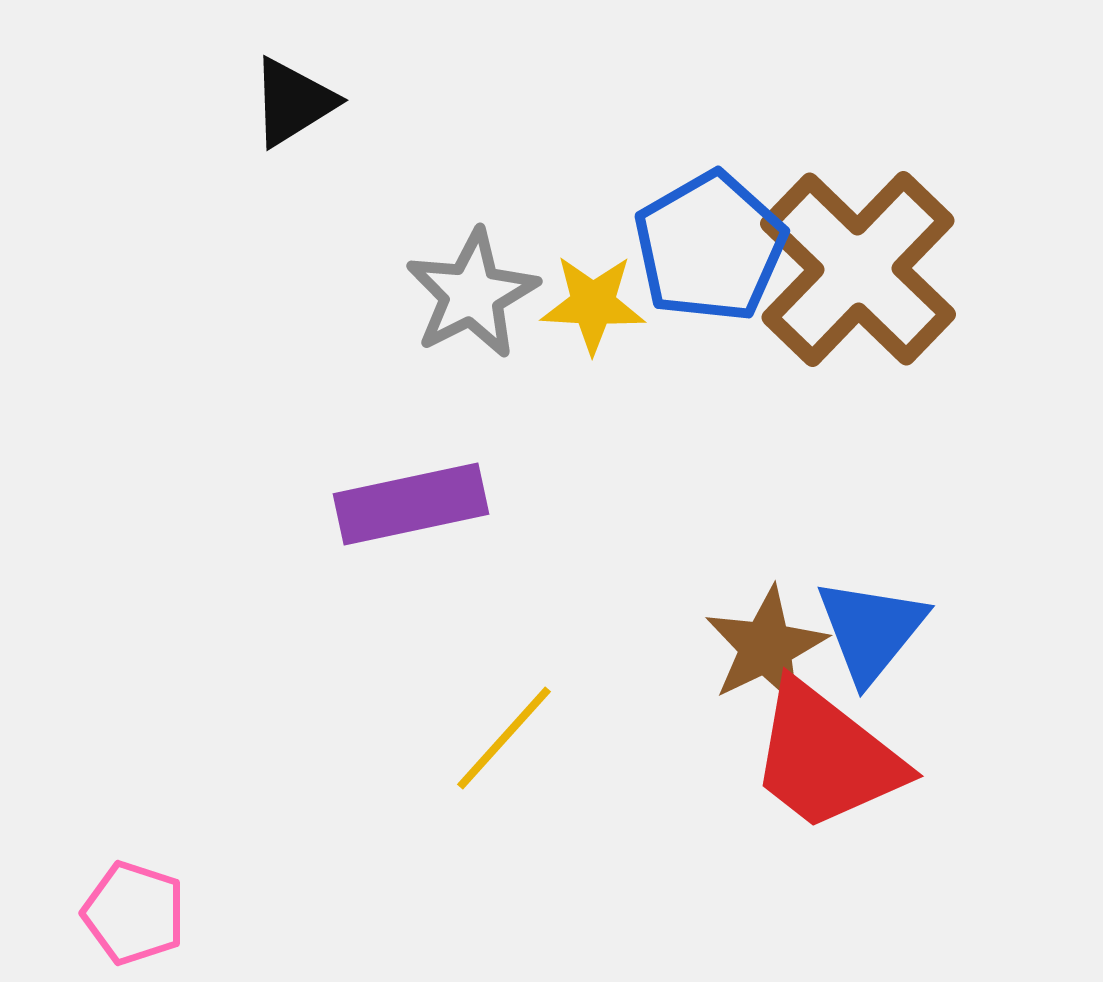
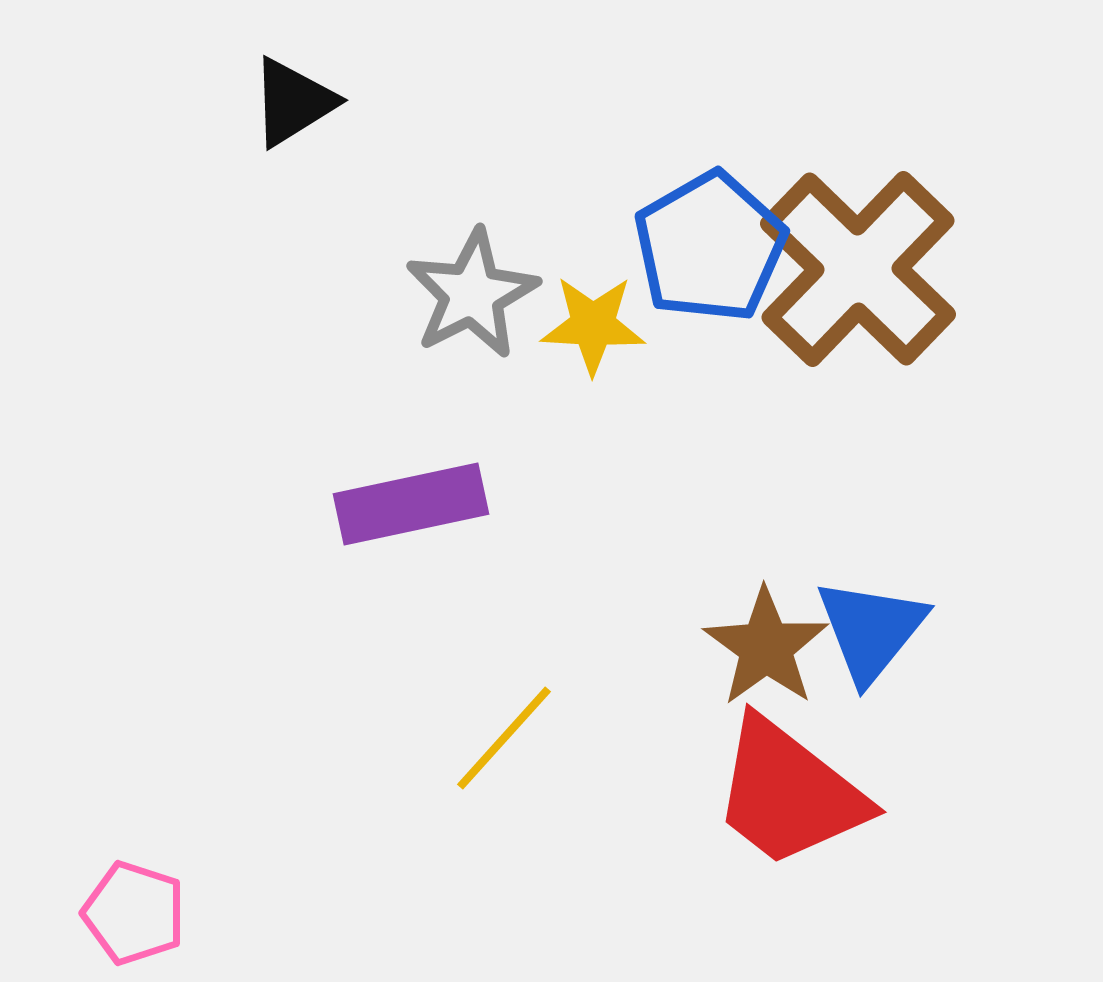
yellow star: moved 21 px down
brown star: rotated 10 degrees counterclockwise
red trapezoid: moved 37 px left, 36 px down
